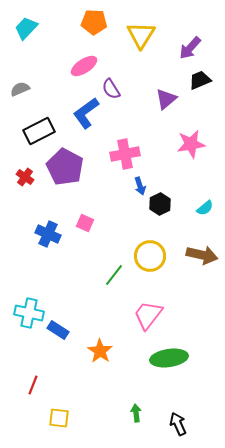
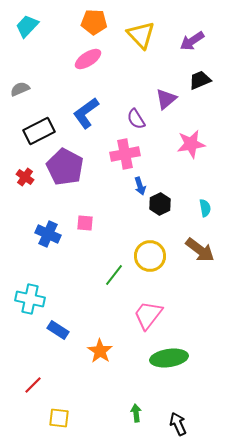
cyan trapezoid: moved 1 px right, 2 px up
yellow triangle: rotated 16 degrees counterclockwise
purple arrow: moved 2 px right, 7 px up; rotated 15 degrees clockwise
pink ellipse: moved 4 px right, 7 px up
purple semicircle: moved 25 px right, 30 px down
cyan semicircle: rotated 60 degrees counterclockwise
pink square: rotated 18 degrees counterclockwise
brown arrow: moved 2 px left, 5 px up; rotated 24 degrees clockwise
cyan cross: moved 1 px right, 14 px up
red line: rotated 24 degrees clockwise
